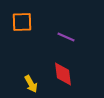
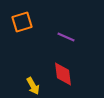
orange square: rotated 15 degrees counterclockwise
yellow arrow: moved 2 px right, 2 px down
